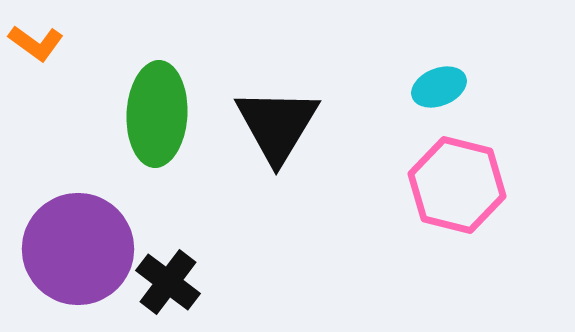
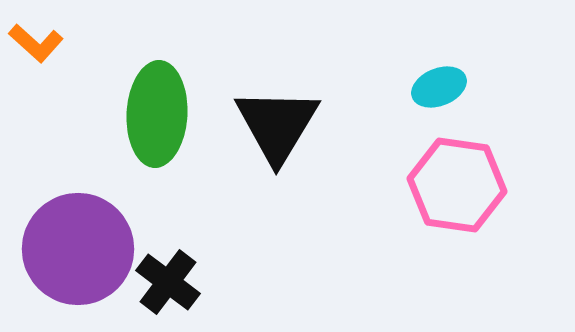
orange L-shape: rotated 6 degrees clockwise
pink hexagon: rotated 6 degrees counterclockwise
